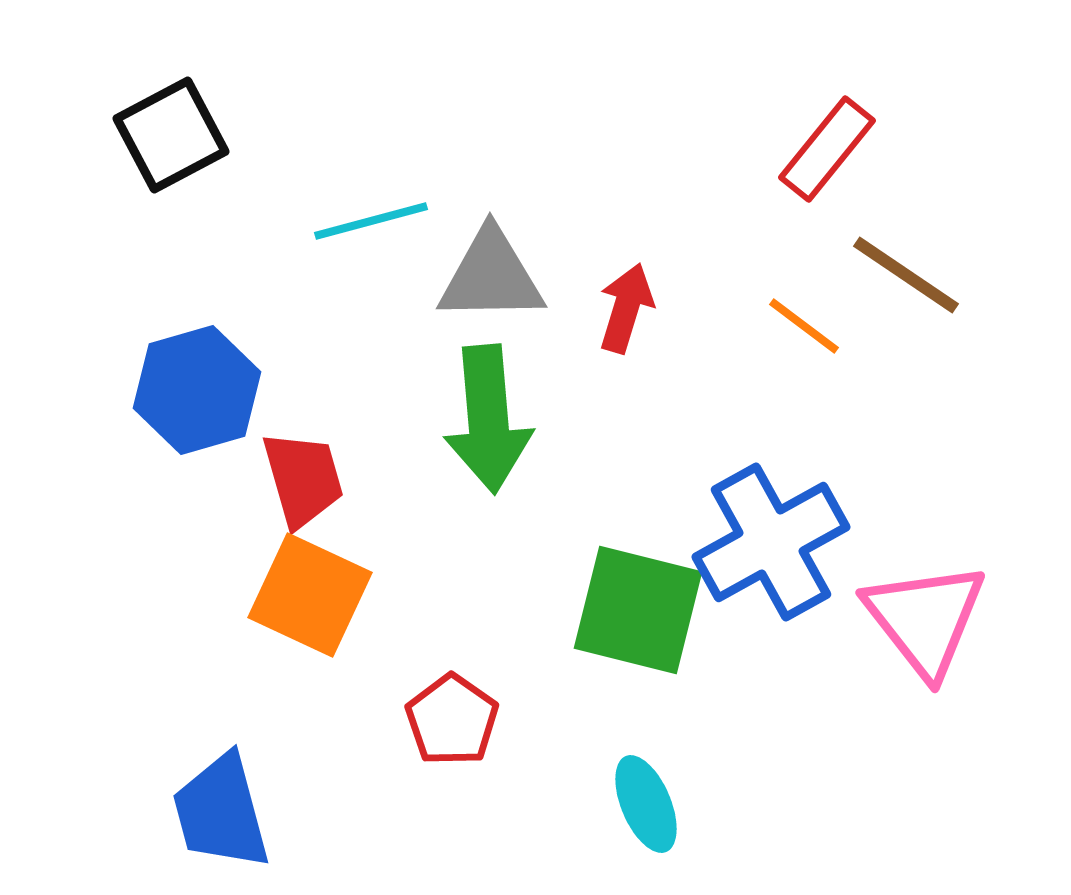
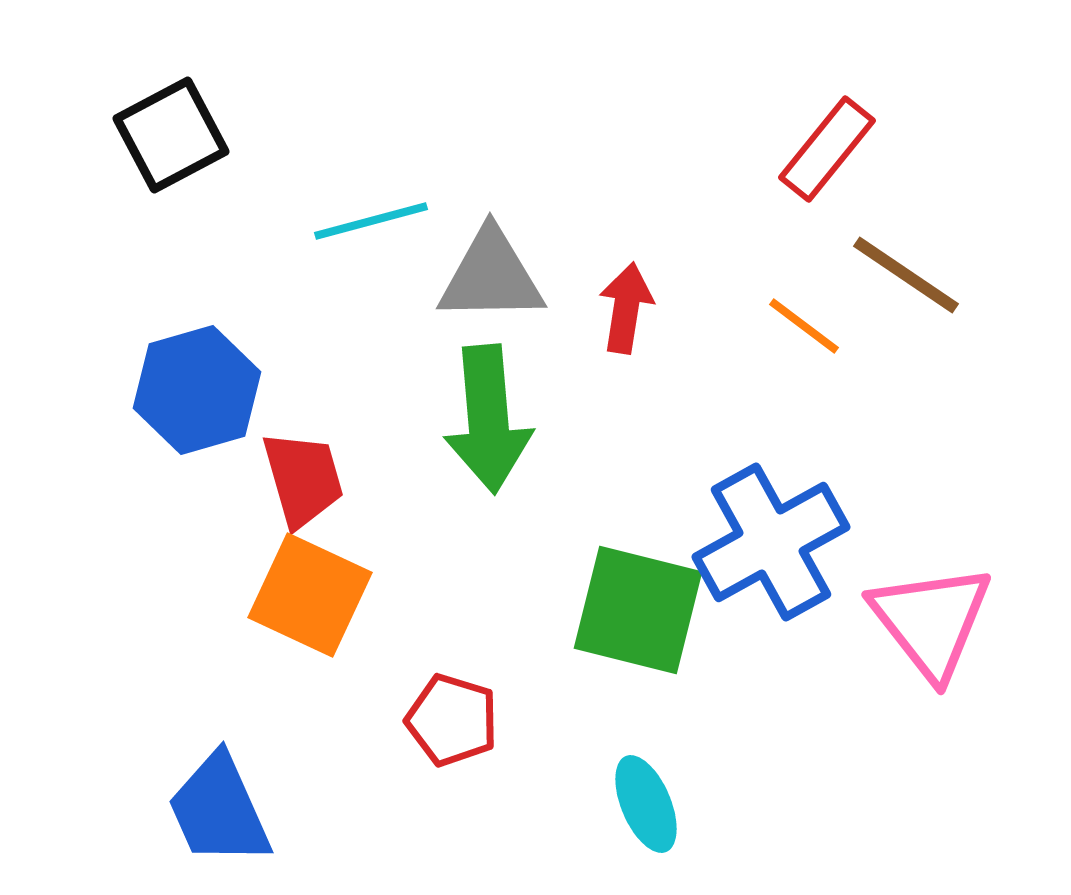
red arrow: rotated 8 degrees counterclockwise
pink triangle: moved 6 px right, 2 px down
red pentagon: rotated 18 degrees counterclockwise
blue trapezoid: moved 2 px left, 2 px up; rotated 9 degrees counterclockwise
